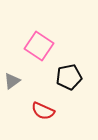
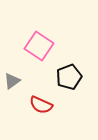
black pentagon: rotated 10 degrees counterclockwise
red semicircle: moved 2 px left, 6 px up
